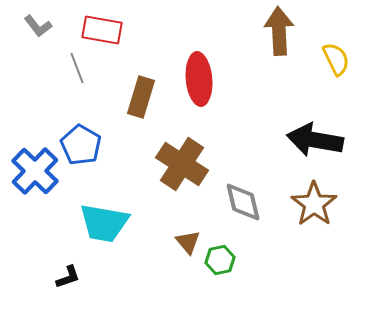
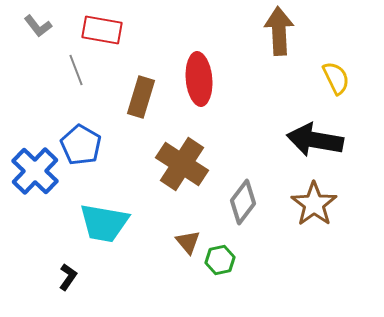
yellow semicircle: moved 19 px down
gray line: moved 1 px left, 2 px down
gray diamond: rotated 51 degrees clockwise
black L-shape: rotated 36 degrees counterclockwise
